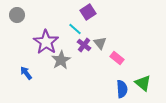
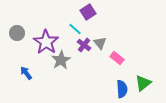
gray circle: moved 18 px down
green triangle: rotated 42 degrees clockwise
